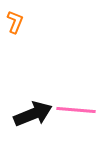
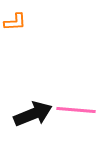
orange L-shape: rotated 65 degrees clockwise
